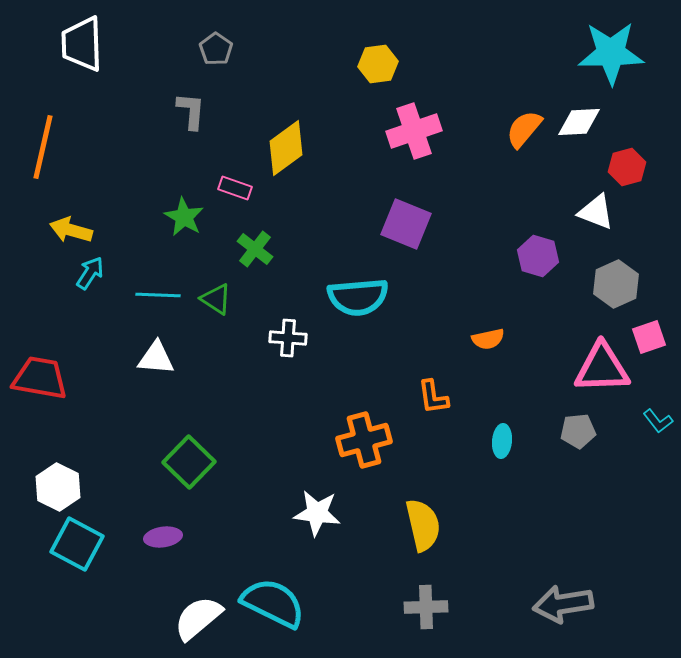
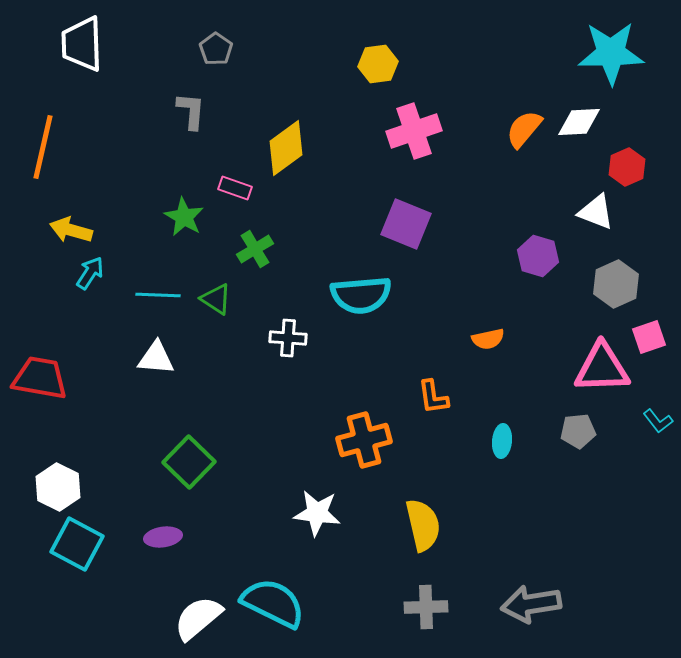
red hexagon at (627, 167): rotated 9 degrees counterclockwise
green cross at (255, 249): rotated 21 degrees clockwise
cyan semicircle at (358, 297): moved 3 px right, 2 px up
gray arrow at (563, 604): moved 32 px left
